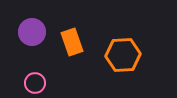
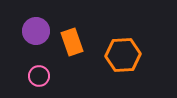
purple circle: moved 4 px right, 1 px up
pink circle: moved 4 px right, 7 px up
